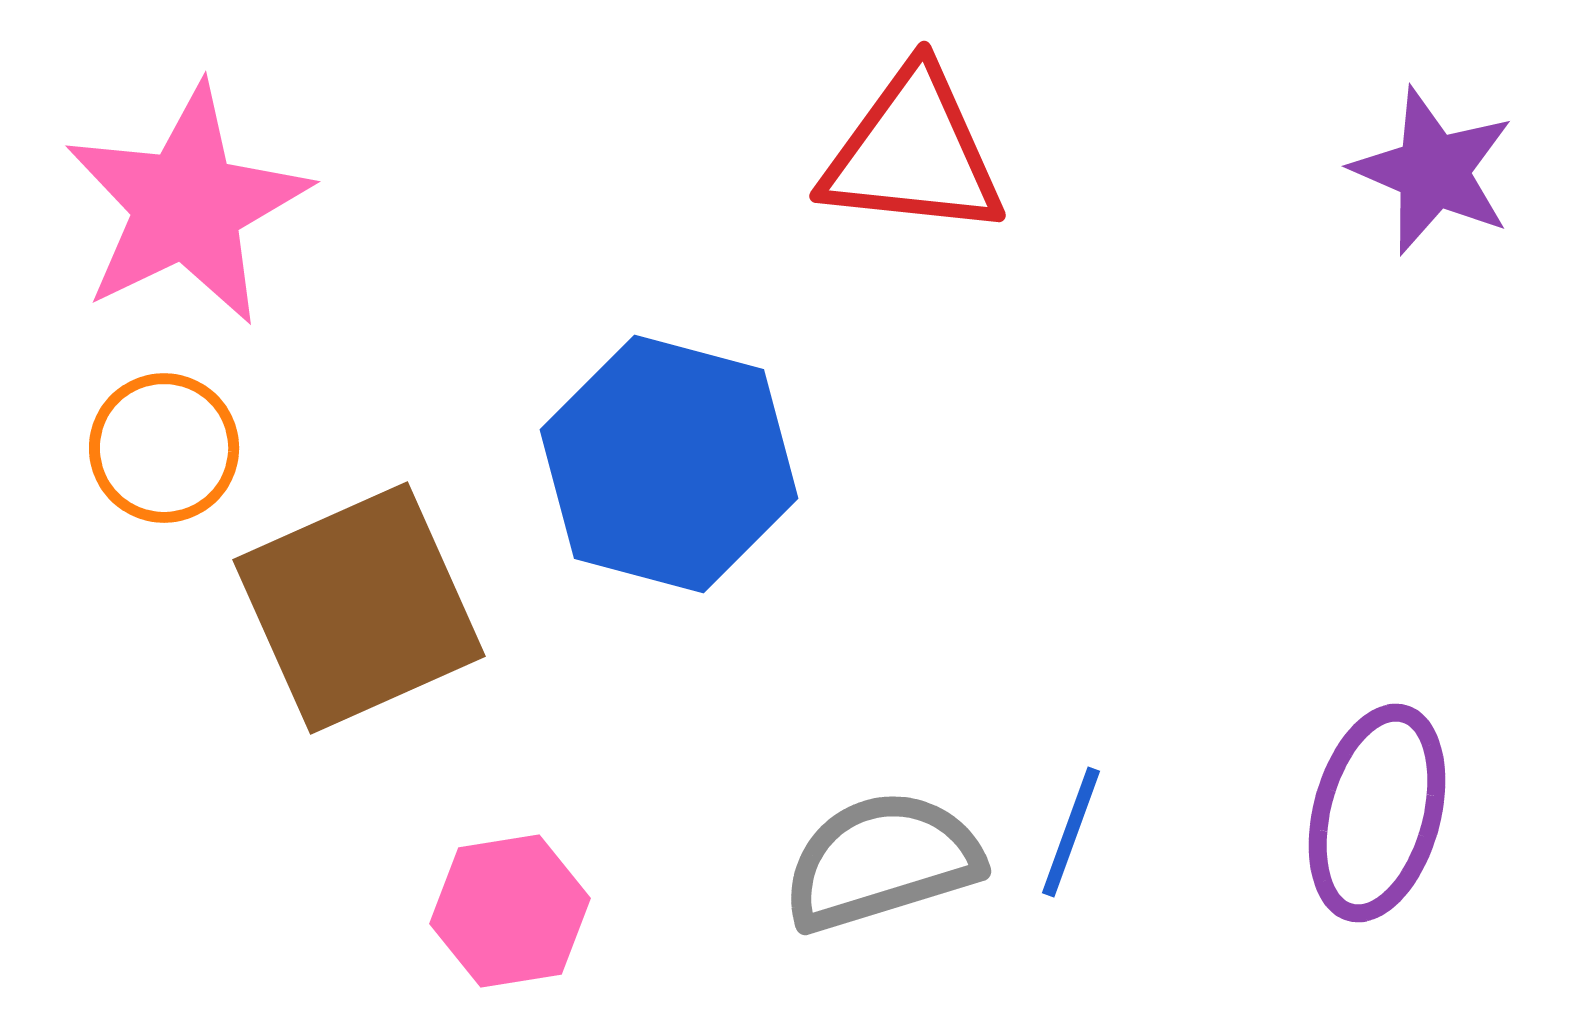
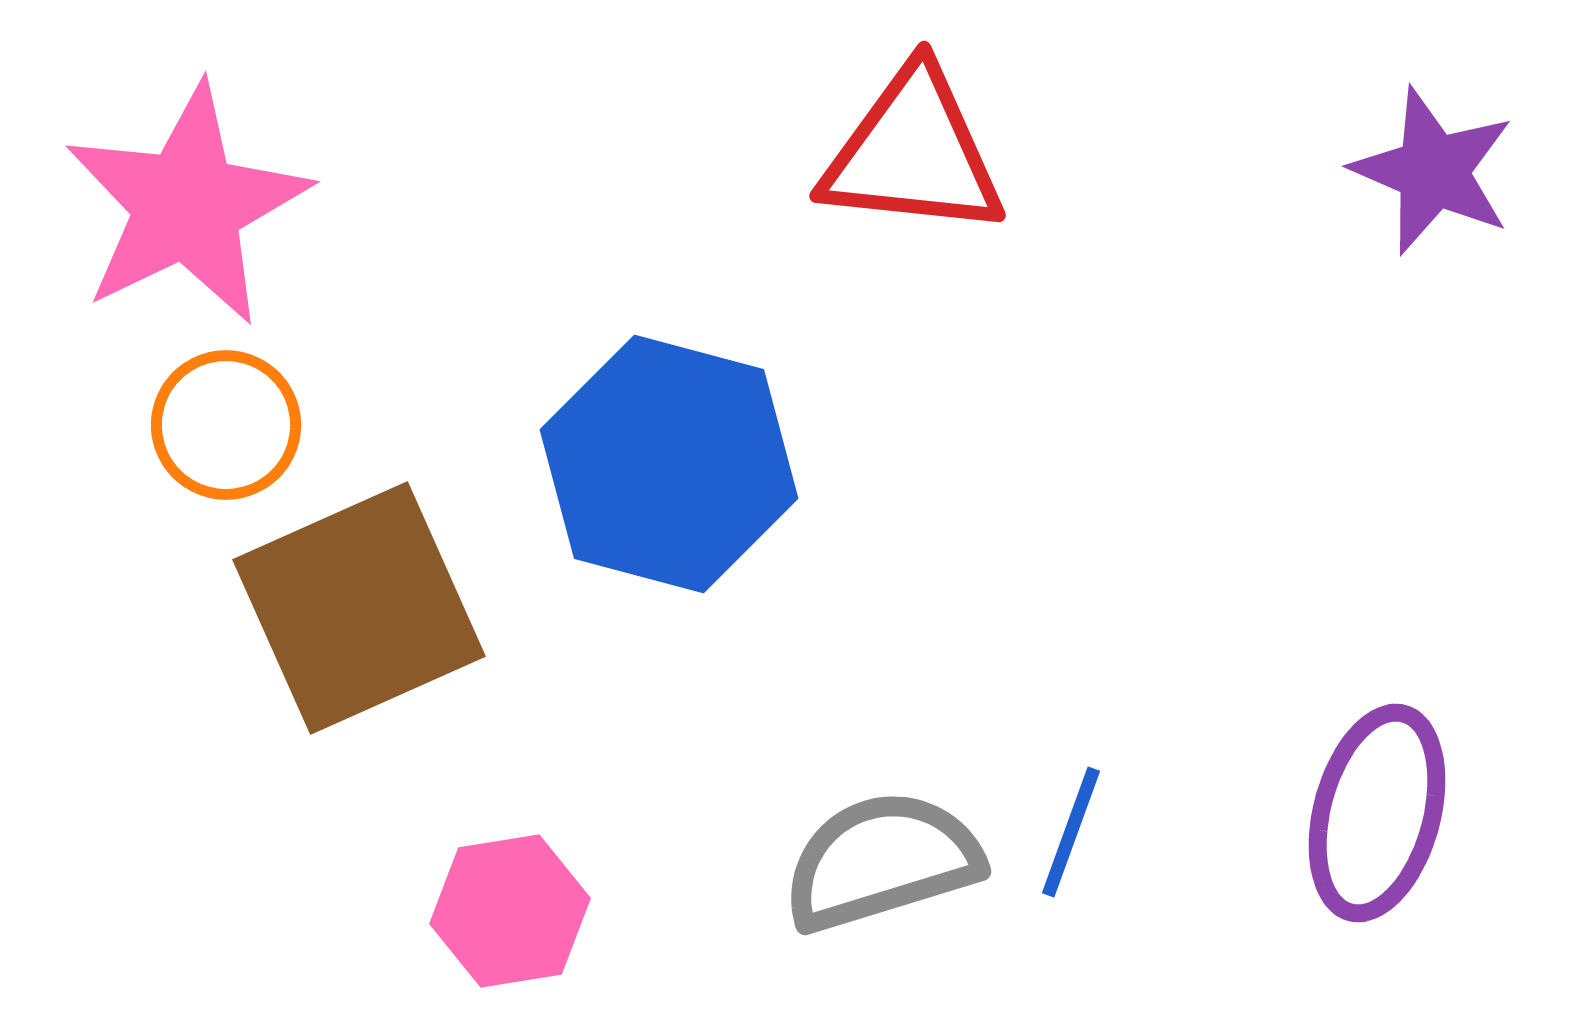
orange circle: moved 62 px right, 23 px up
